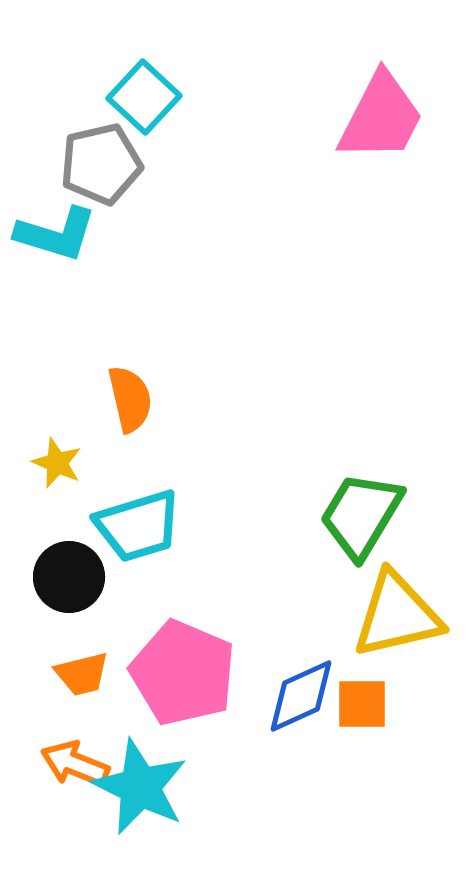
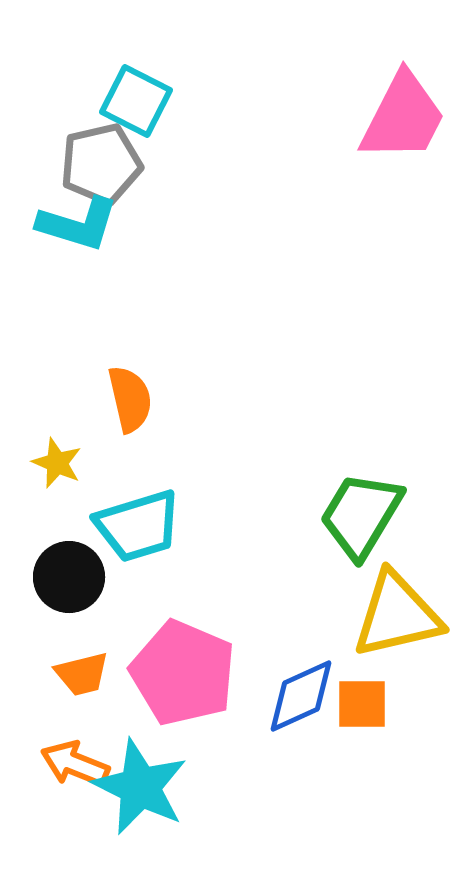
cyan square: moved 8 px left, 4 px down; rotated 16 degrees counterclockwise
pink trapezoid: moved 22 px right
cyan L-shape: moved 22 px right, 10 px up
